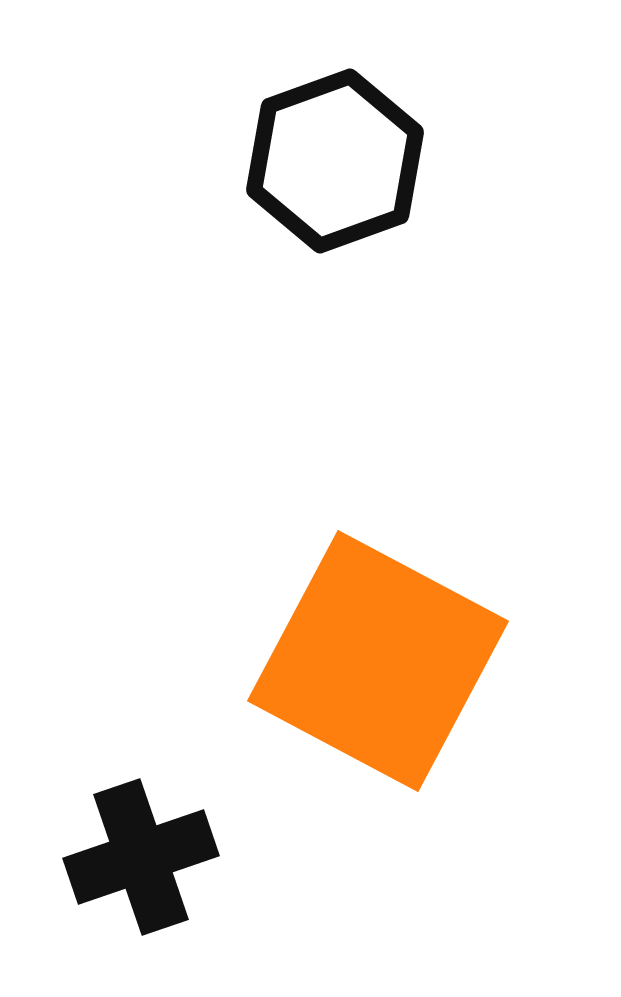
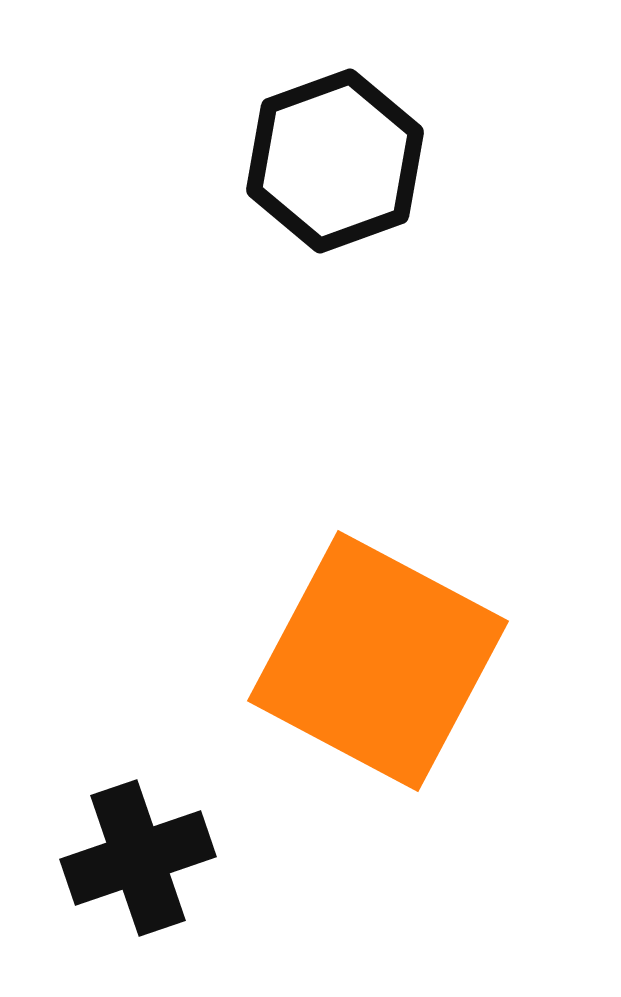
black cross: moved 3 px left, 1 px down
